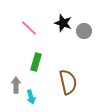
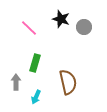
black star: moved 2 px left, 4 px up
gray circle: moved 4 px up
green rectangle: moved 1 px left, 1 px down
gray arrow: moved 3 px up
cyan arrow: moved 5 px right; rotated 40 degrees clockwise
